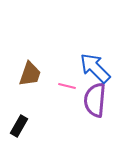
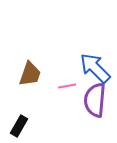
pink line: rotated 24 degrees counterclockwise
